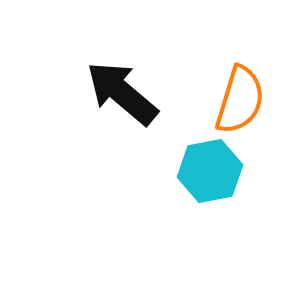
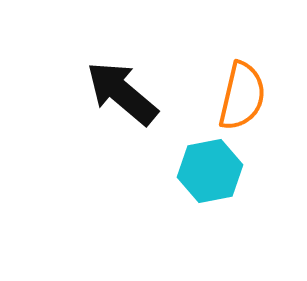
orange semicircle: moved 2 px right, 4 px up; rotated 4 degrees counterclockwise
